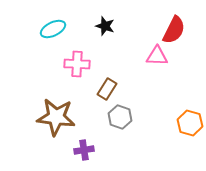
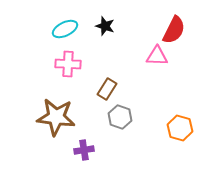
cyan ellipse: moved 12 px right
pink cross: moved 9 px left
orange hexagon: moved 10 px left, 5 px down
